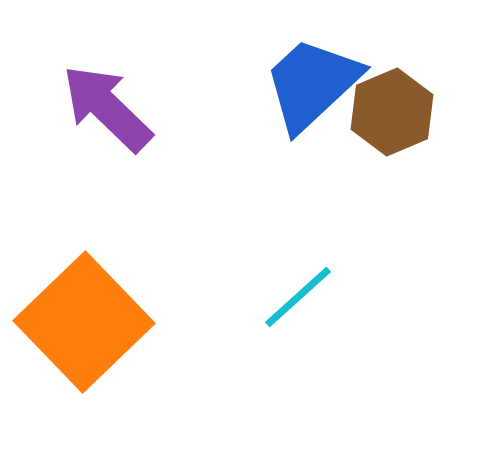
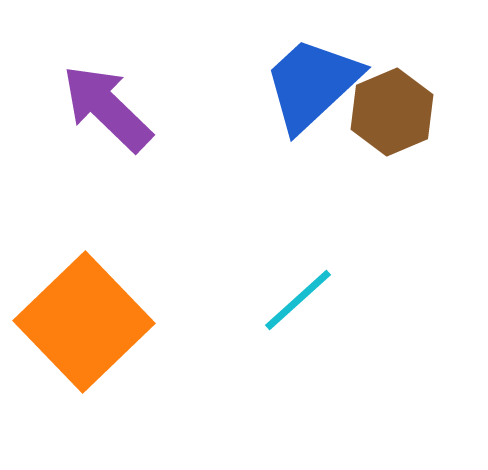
cyan line: moved 3 px down
